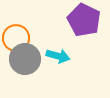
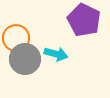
cyan arrow: moved 2 px left, 2 px up
